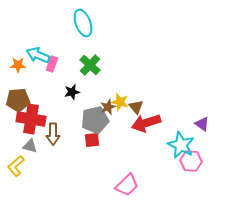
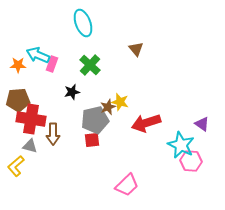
brown triangle: moved 58 px up
